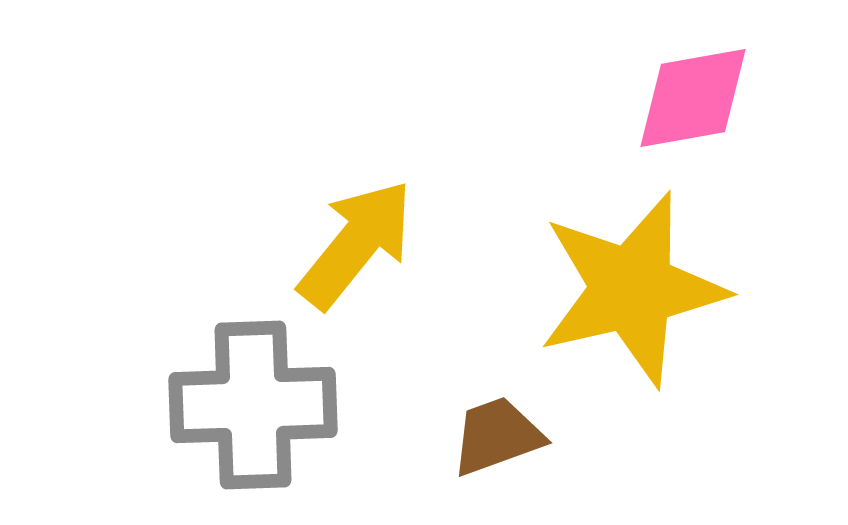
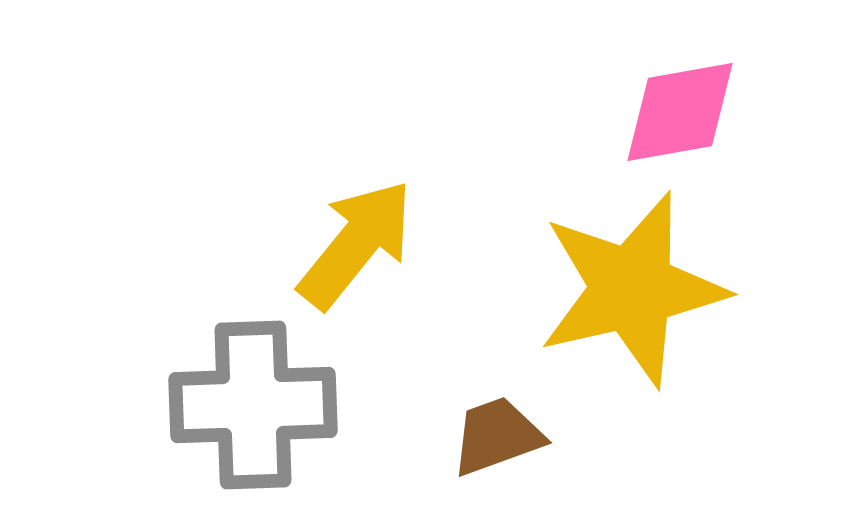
pink diamond: moved 13 px left, 14 px down
